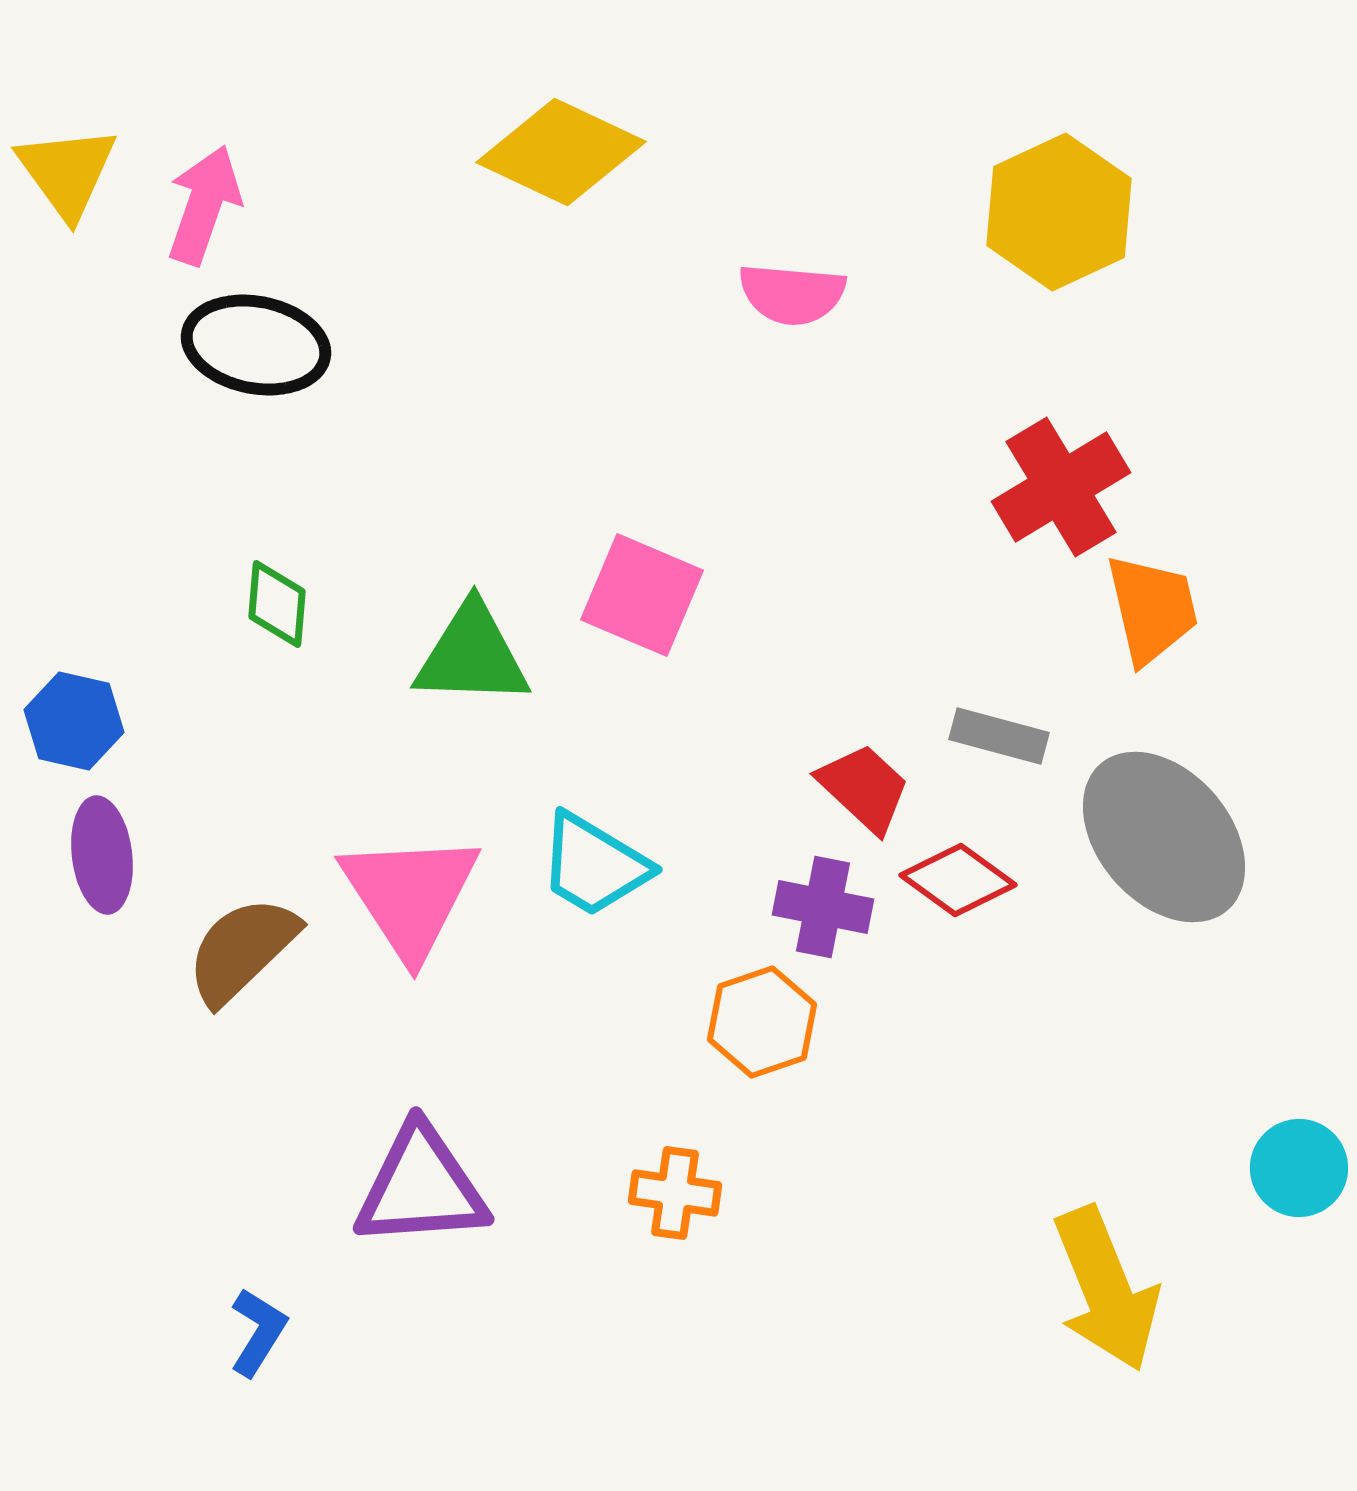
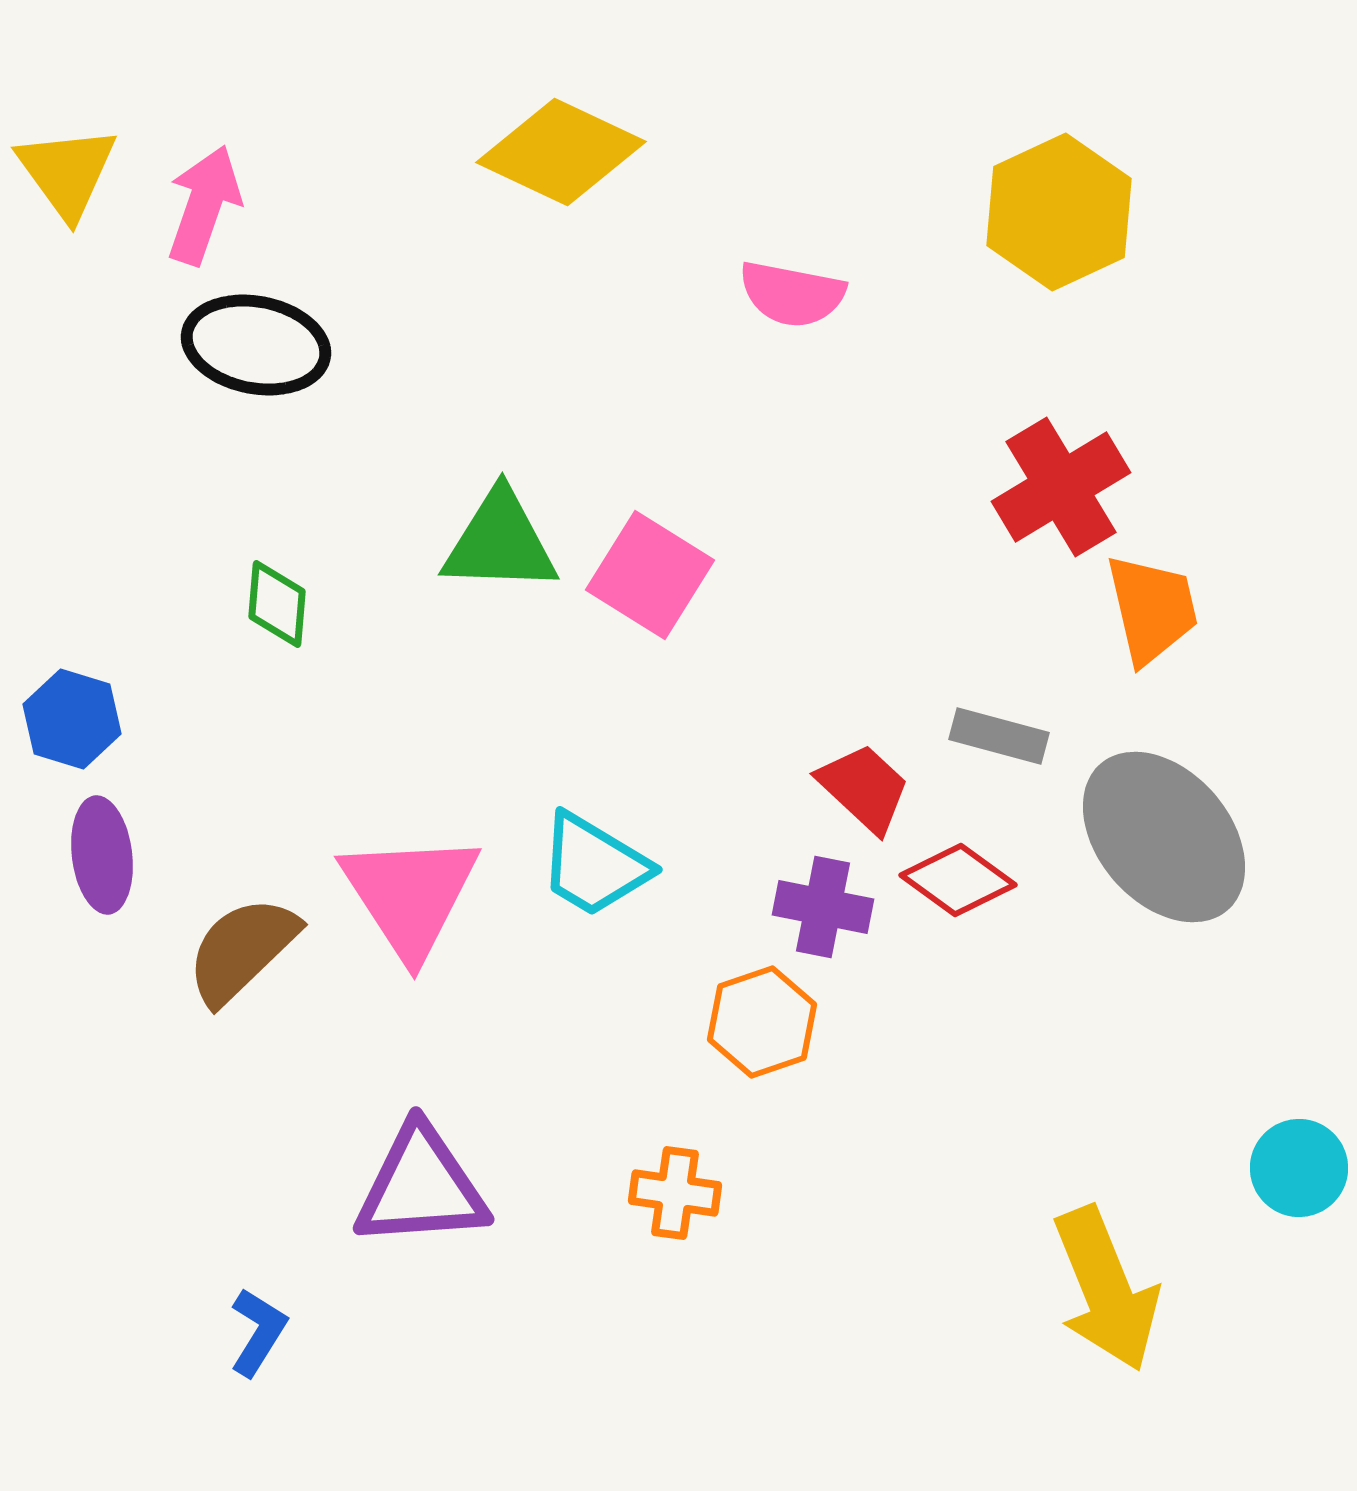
pink semicircle: rotated 6 degrees clockwise
pink square: moved 8 px right, 20 px up; rotated 9 degrees clockwise
green triangle: moved 28 px right, 113 px up
blue hexagon: moved 2 px left, 2 px up; rotated 4 degrees clockwise
